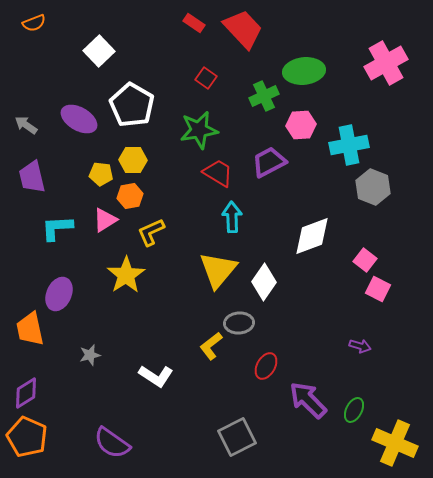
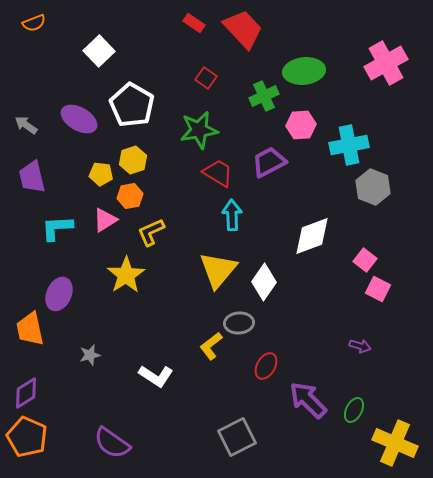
yellow hexagon at (133, 160): rotated 20 degrees counterclockwise
cyan arrow at (232, 217): moved 2 px up
